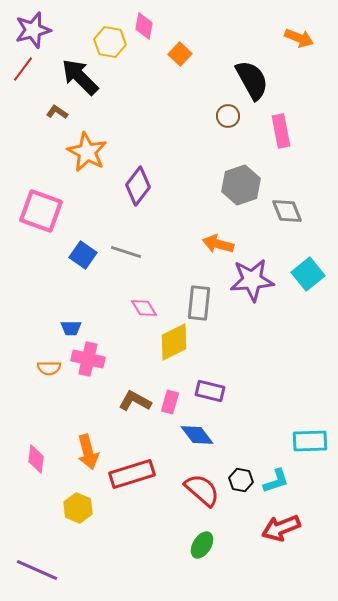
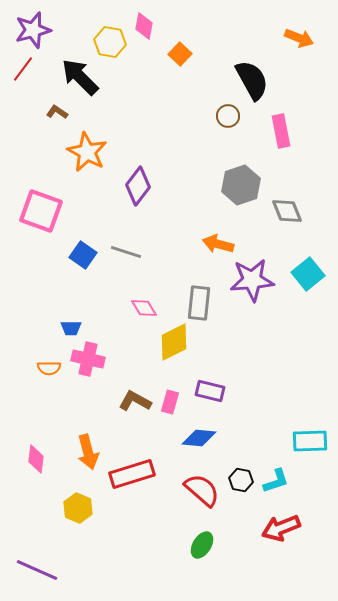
blue diamond at (197, 435): moved 2 px right, 3 px down; rotated 48 degrees counterclockwise
